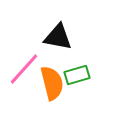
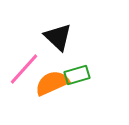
black triangle: rotated 32 degrees clockwise
orange semicircle: rotated 100 degrees counterclockwise
